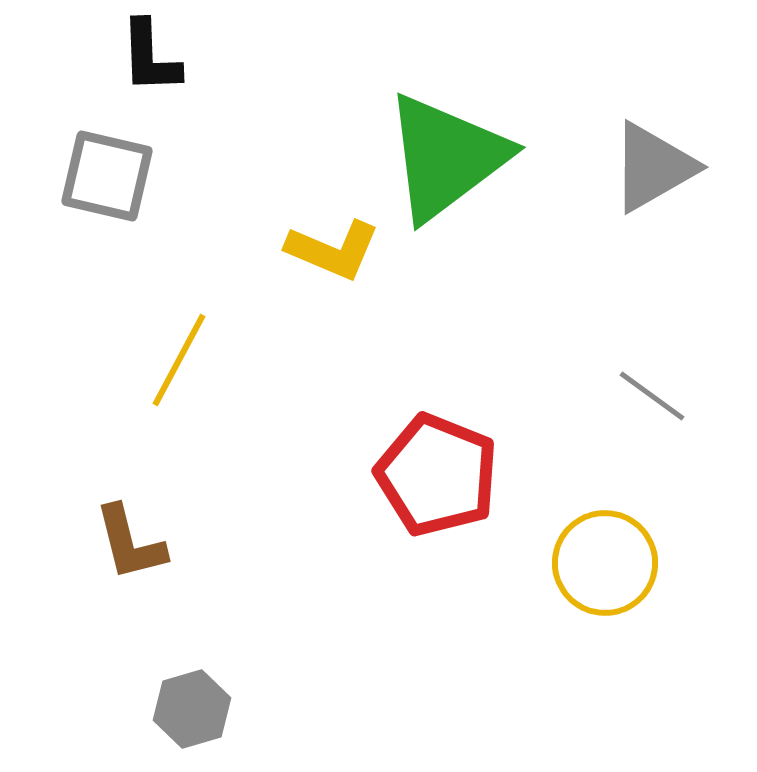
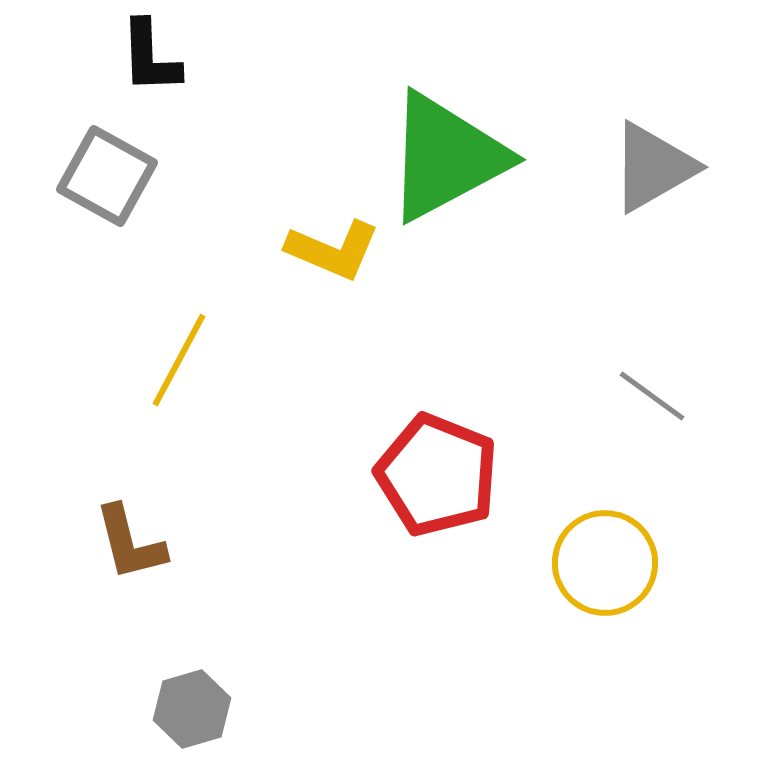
green triangle: rotated 9 degrees clockwise
gray square: rotated 16 degrees clockwise
